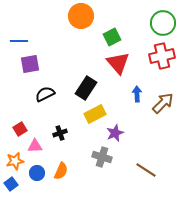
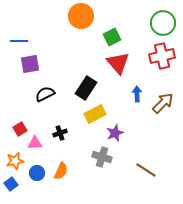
pink triangle: moved 3 px up
